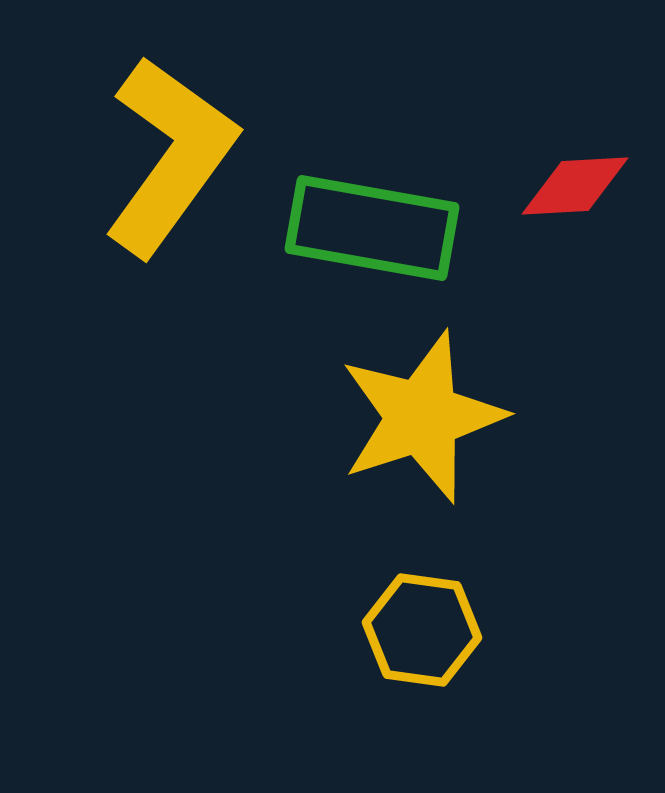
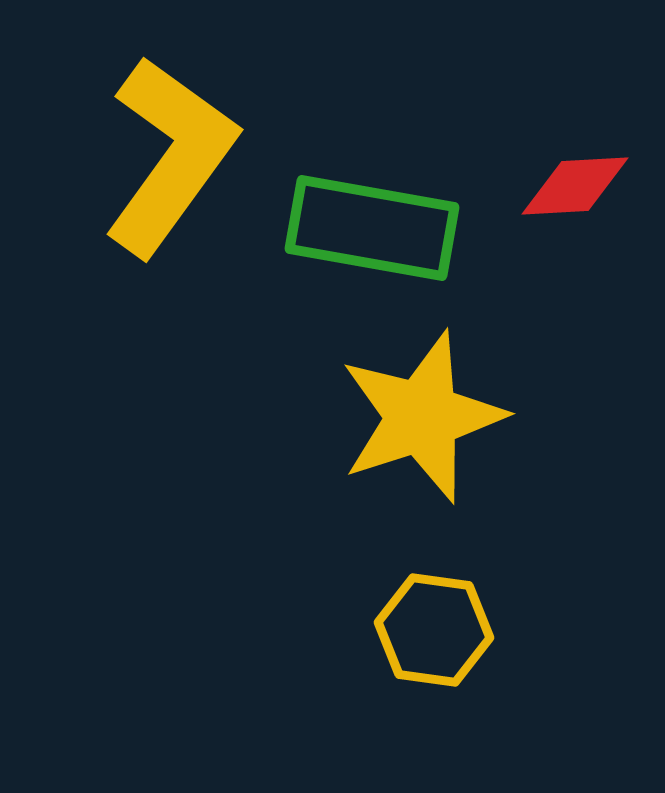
yellow hexagon: moved 12 px right
